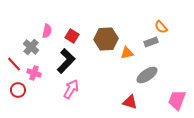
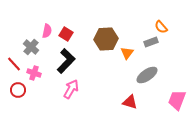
red square: moved 6 px left, 2 px up
orange triangle: rotated 40 degrees counterclockwise
